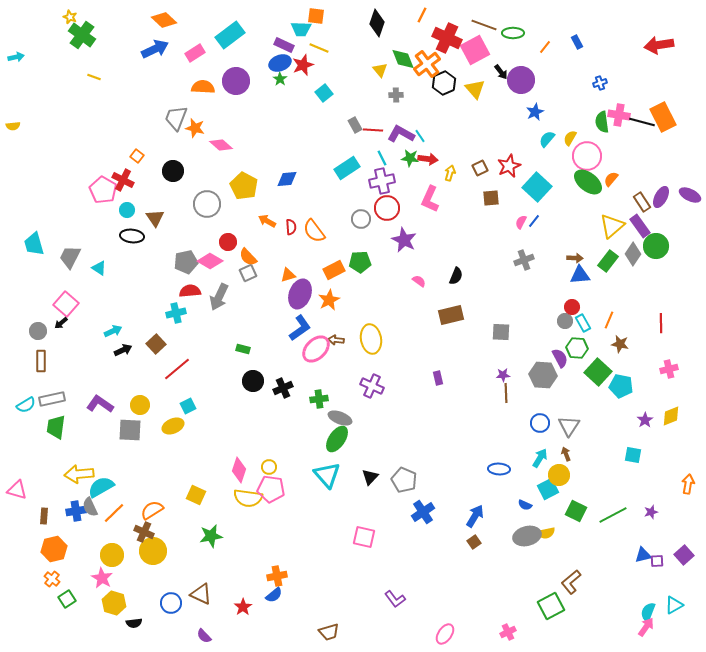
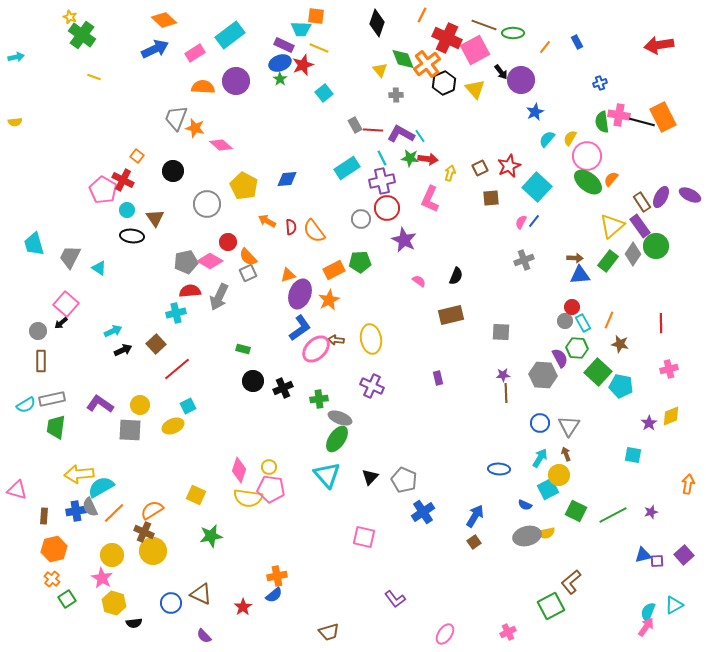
yellow semicircle at (13, 126): moved 2 px right, 4 px up
purple star at (645, 420): moved 4 px right, 3 px down
